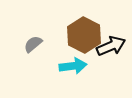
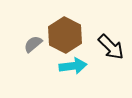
brown hexagon: moved 19 px left
black arrow: moved 1 px down; rotated 68 degrees clockwise
